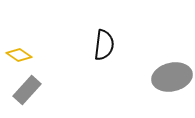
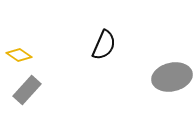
black semicircle: rotated 16 degrees clockwise
